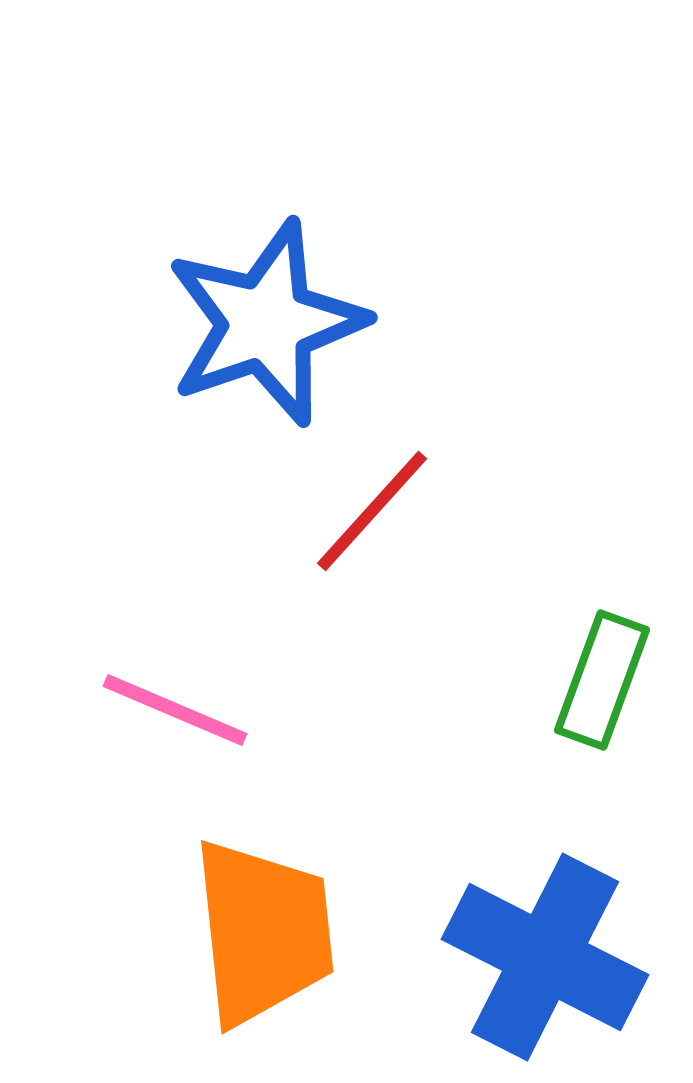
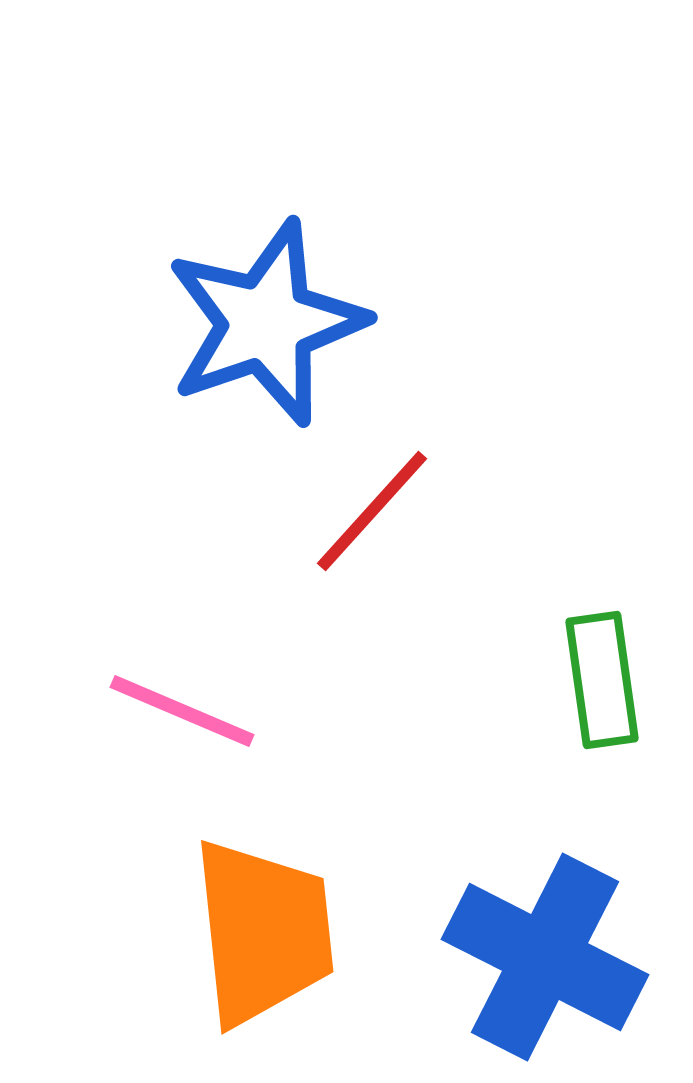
green rectangle: rotated 28 degrees counterclockwise
pink line: moved 7 px right, 1 px down
